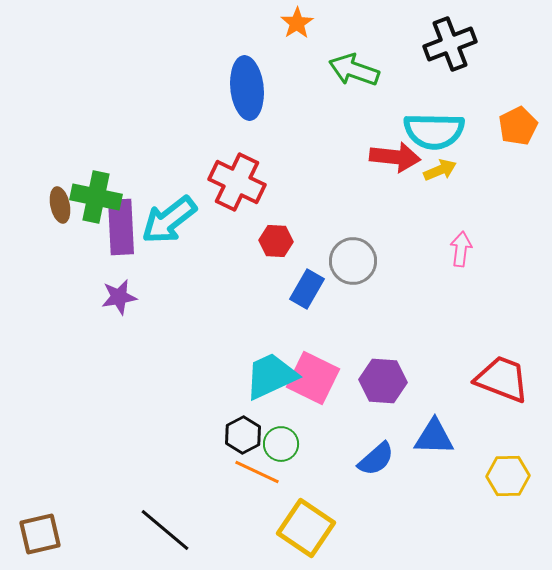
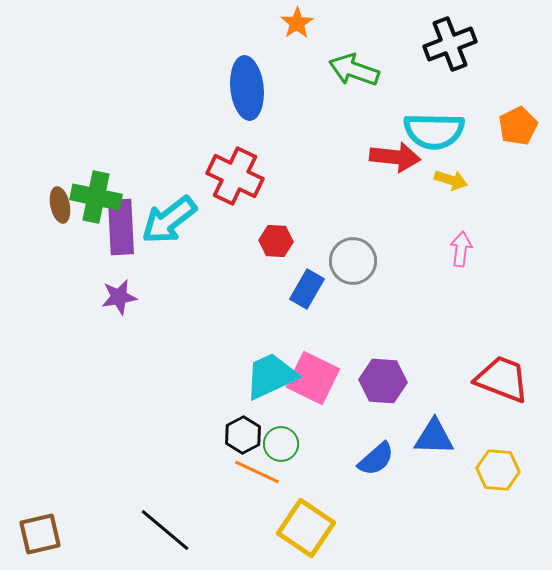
yellow arrow: moved 11 px right, 10 px down; rotated 40 degrees clockwise
red cross: moved 2 px left, 6 px up
yellow hexagon: moved 10 px left, 6 px up; rotated 6 degrees clockwise
